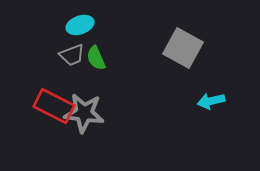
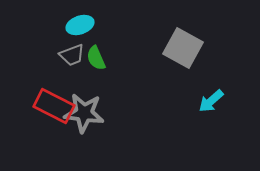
cyan arrow: rotated 28 degrees counterclockwise
